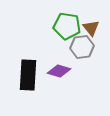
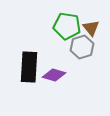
gray hexagon: rotated 10 degrees counterclockwise
purple diamond: moved 5 px left, 4 px down
black rectangle: moved 1 px right, 8 px up
